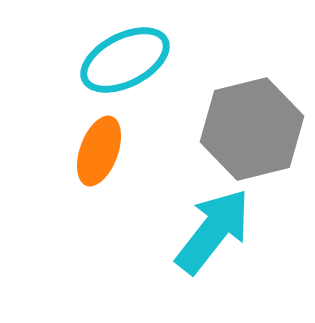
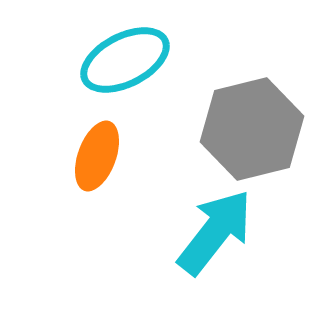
orange ellipse: moved 2 px left, 5 px down
cyan arrow: moved 2 px right, 1 px down
